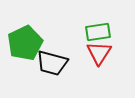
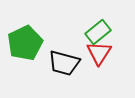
green rectangle: rotated 30 degrees counterclockwise
black trapezoid: moved 12 px right
